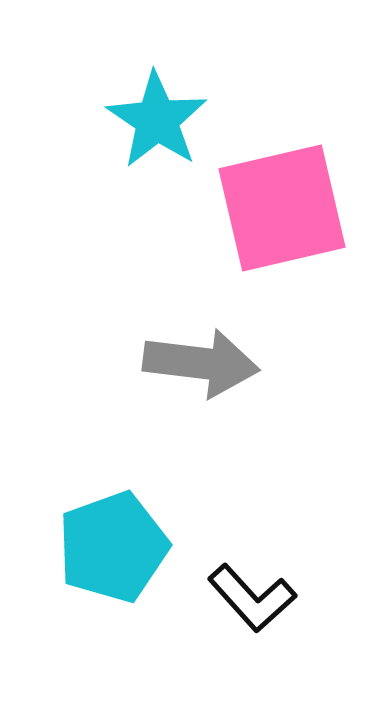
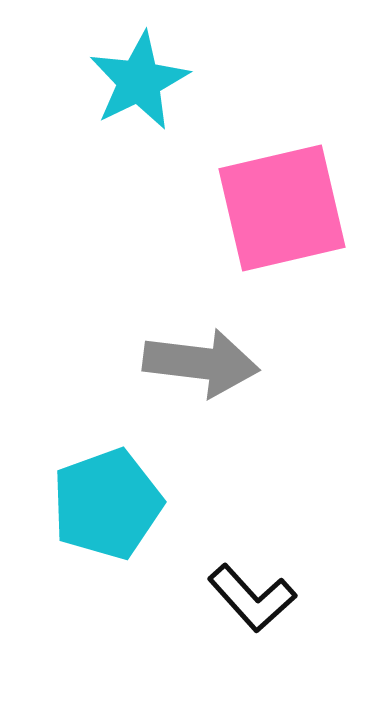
cyan star: moved 18 px left, 39 px up; rotated 12 degrees clockwise
cyan pentagon: moved 6 px left, 43 px up
